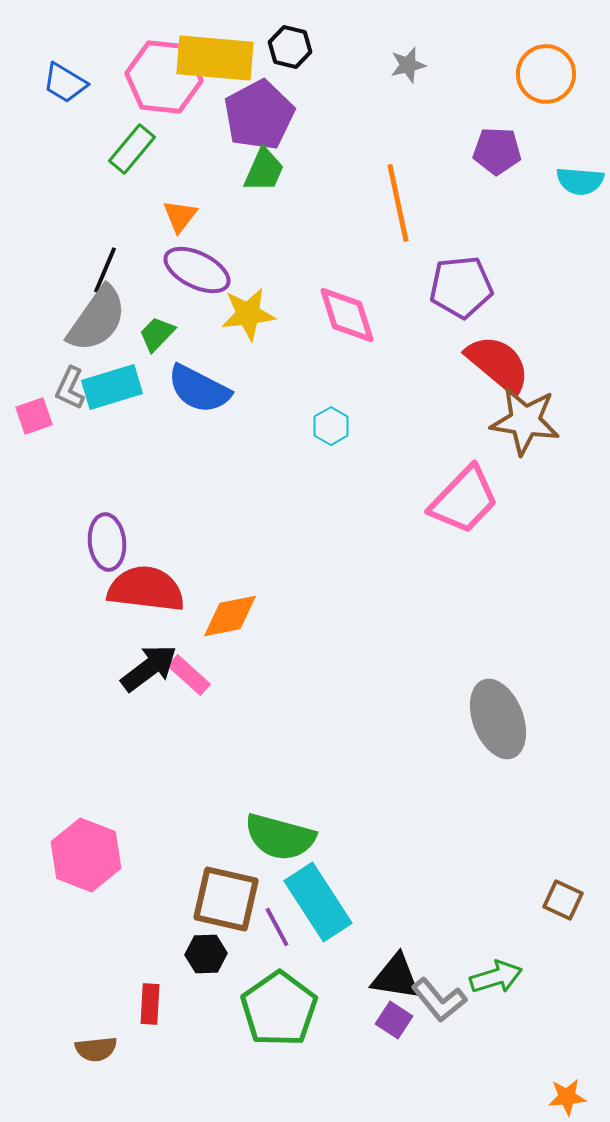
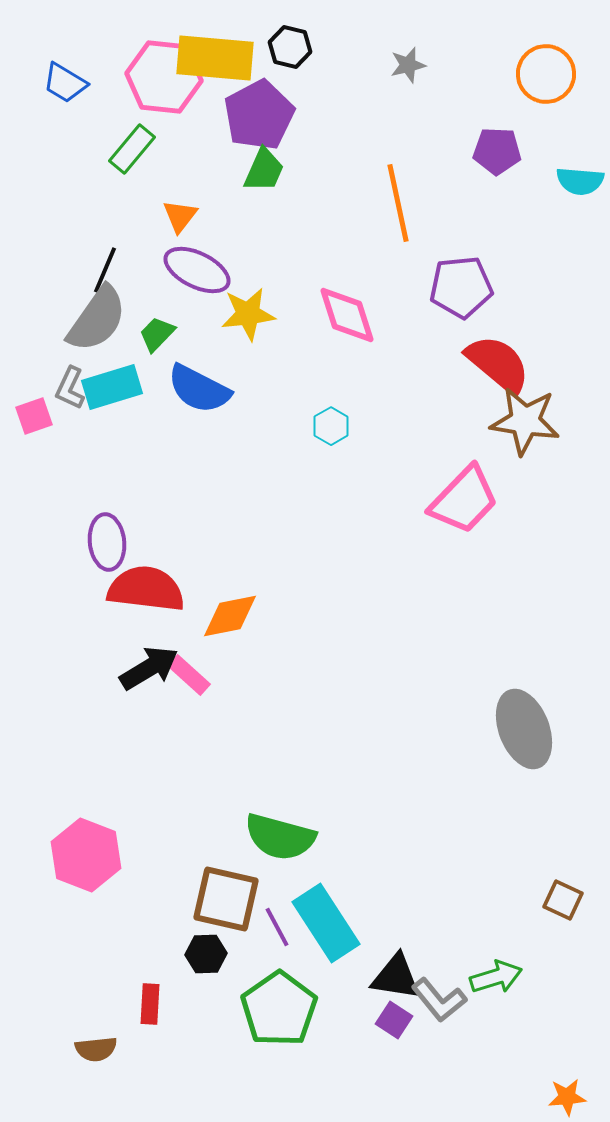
black arrow at (149, 668): rotated 6 degrees clockwise
gray ellipse at (498, 719): moved 26 px right, 10 px down
cyan rectangle at (318, 902): moved 8 px right, 21 px down
